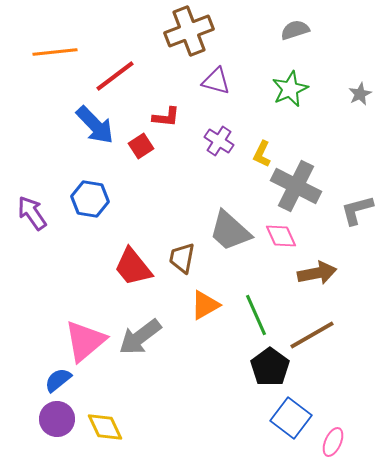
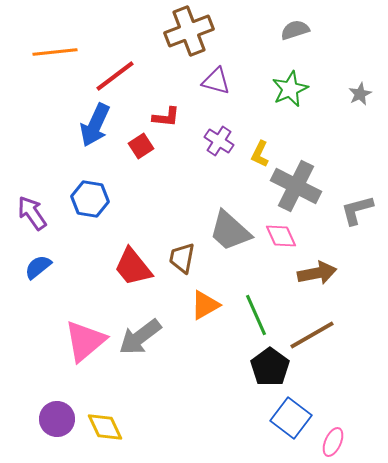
blue arrow: rotated 69 degrees clockwise
yellow L-shape: moved 2 px left
blue semicircle: moved 20 px left, 113 px up
